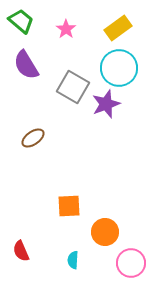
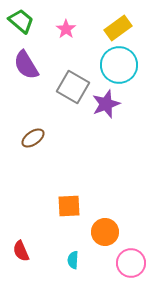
cyan circle: moved 3 px up
